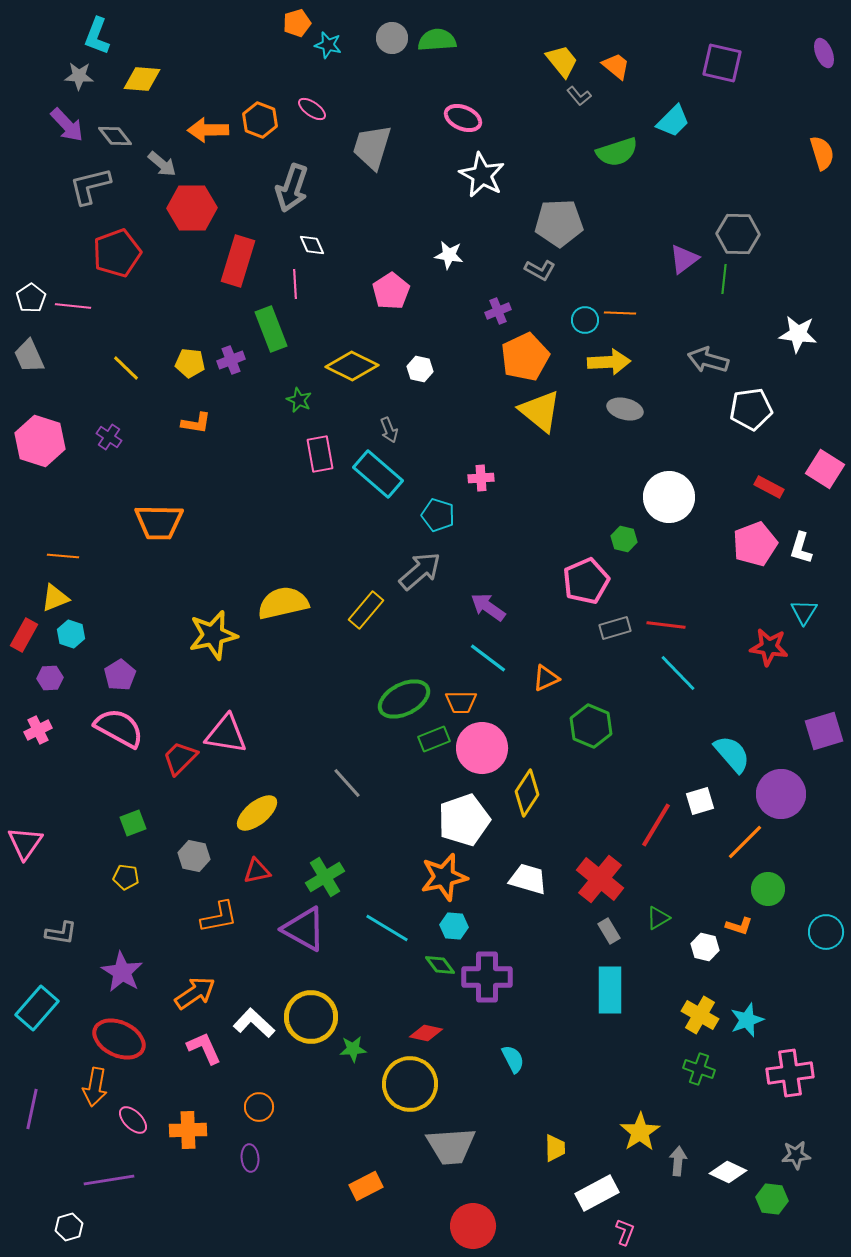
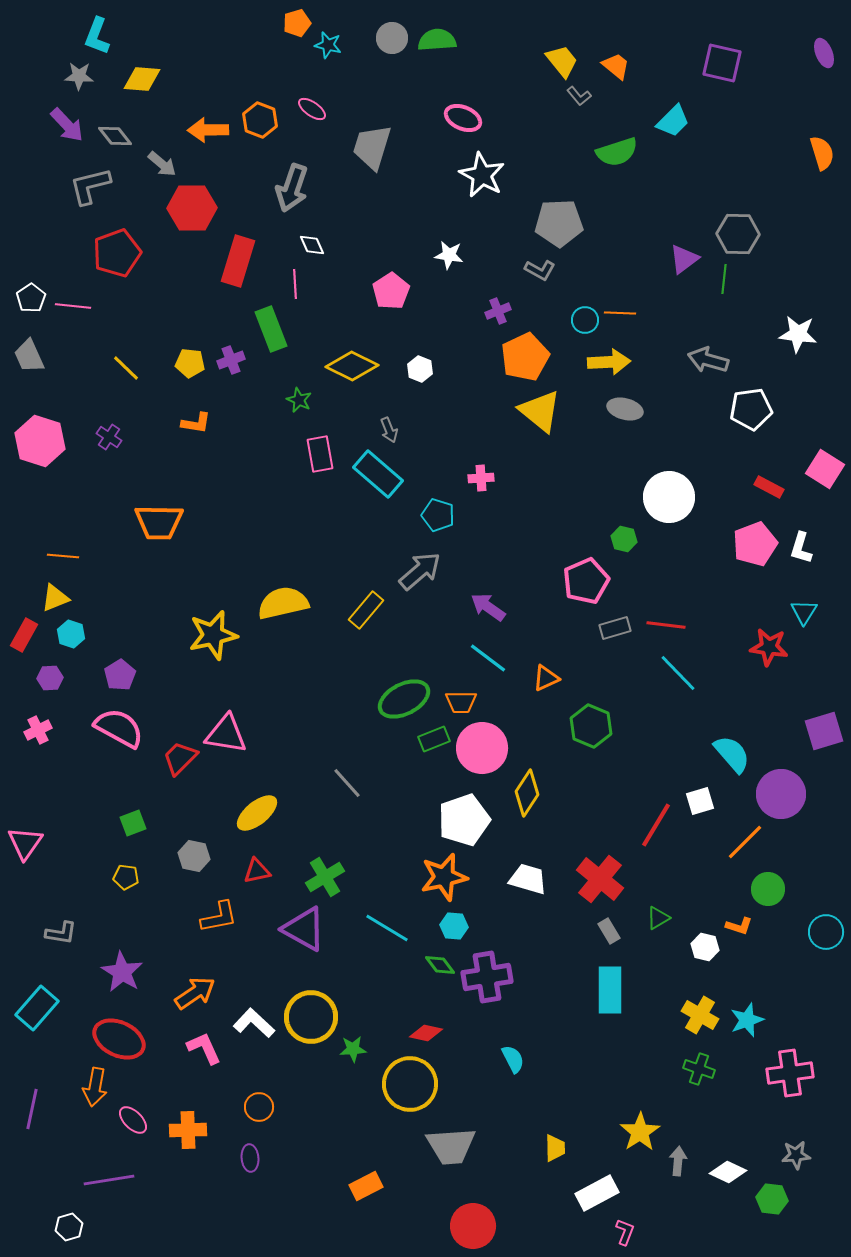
white hexagon at (420, 369): rotated 10 degrees clockwise
purple cross at (487, 977): rotated 9 degrees counterclockwise
